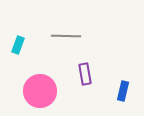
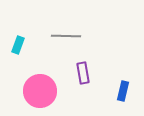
purple rectangle: moved 2 px left, 1 px up
